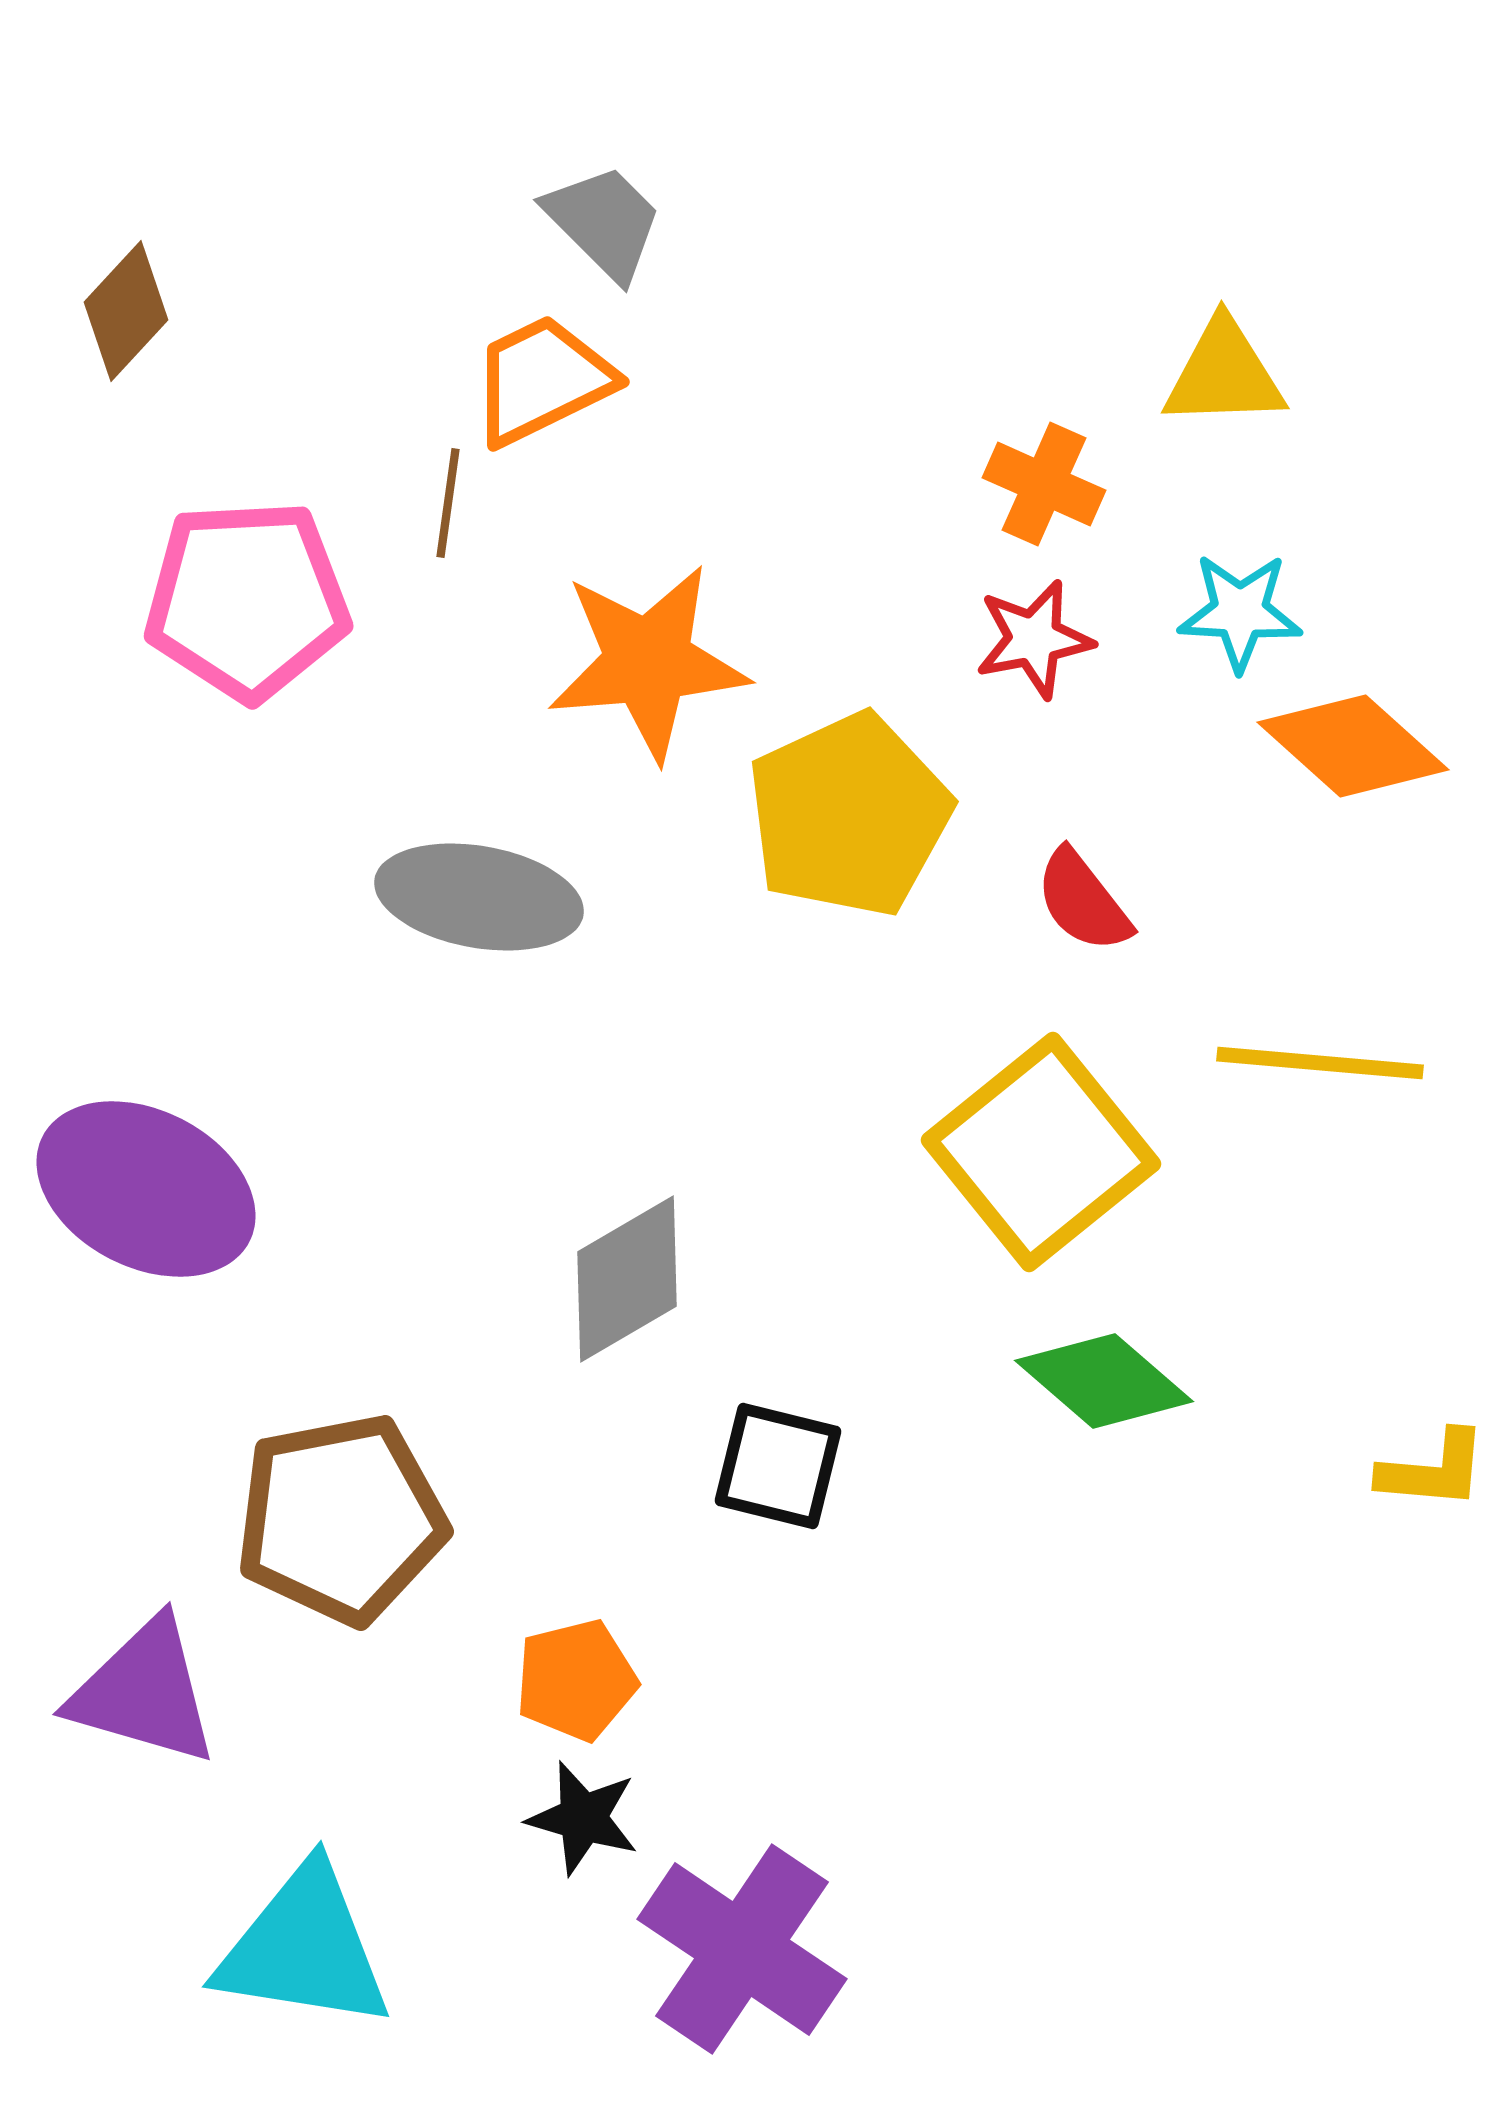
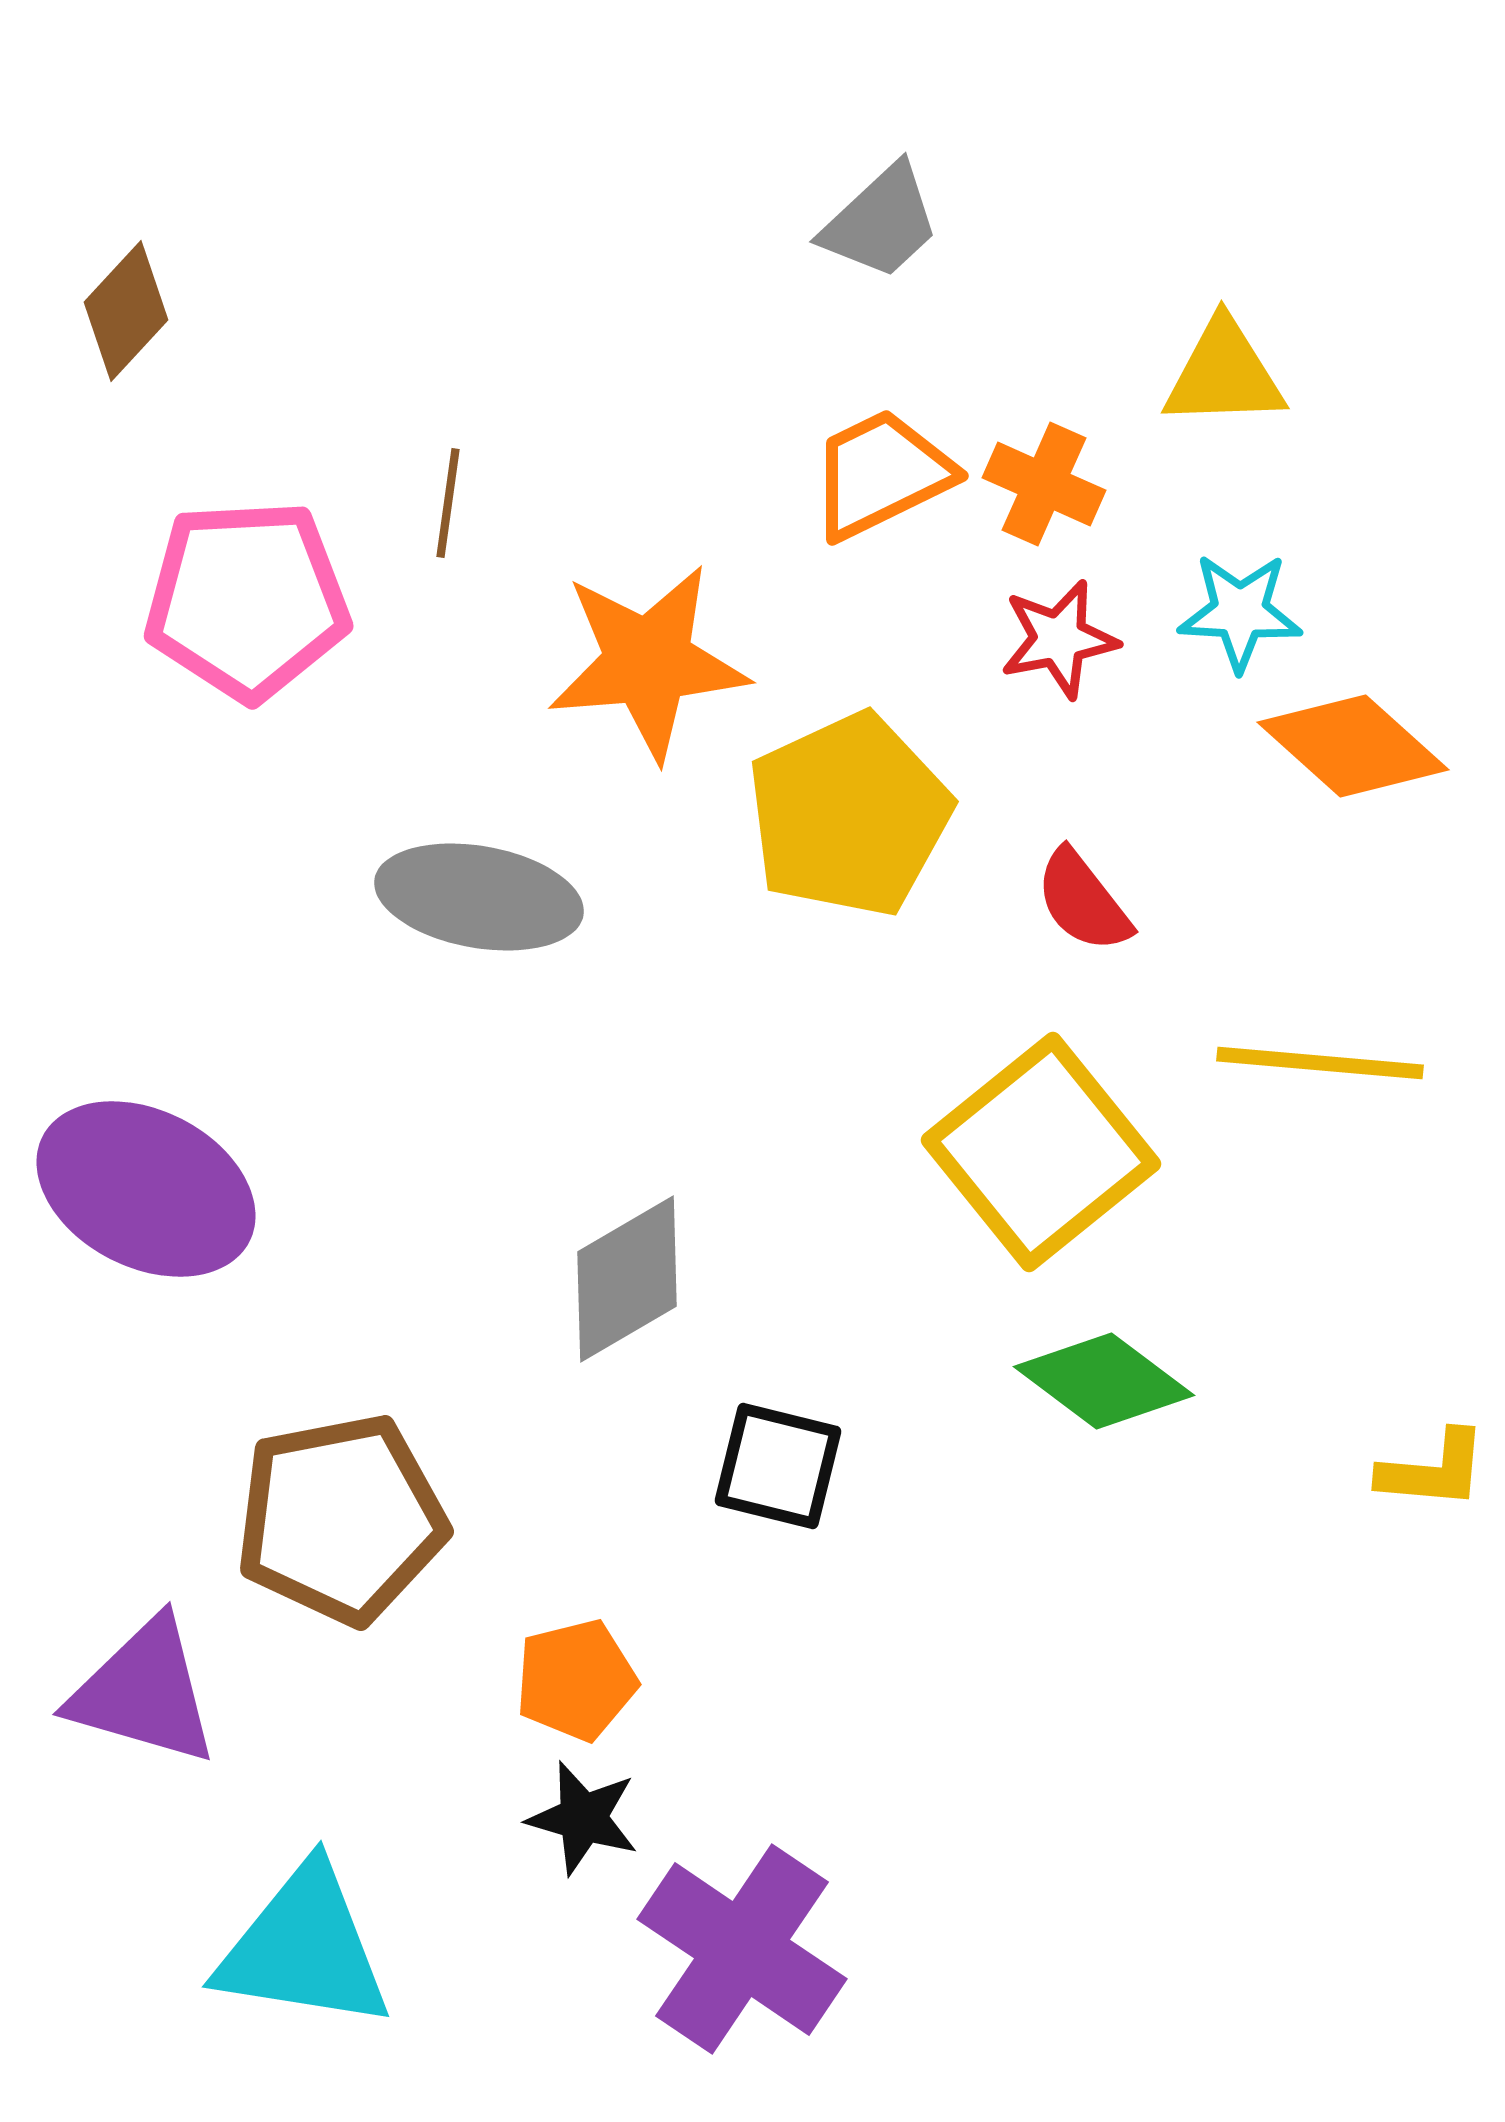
gray trapezoid: moved 277 px right; rotated 92 degrees clockwise
orange trapezoid: moved 339 px right, 94 px down
red star: moved 25 px right
green diamond: rotated 4 degrees counterclockwise
